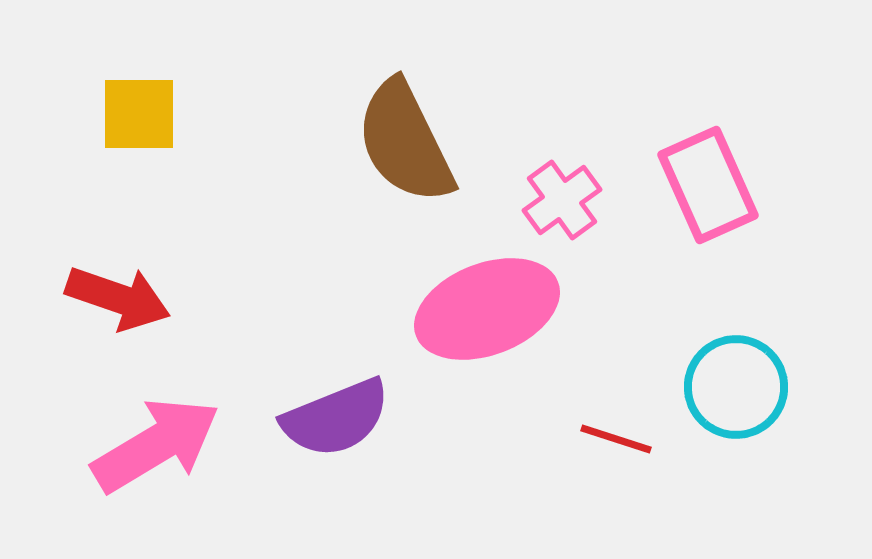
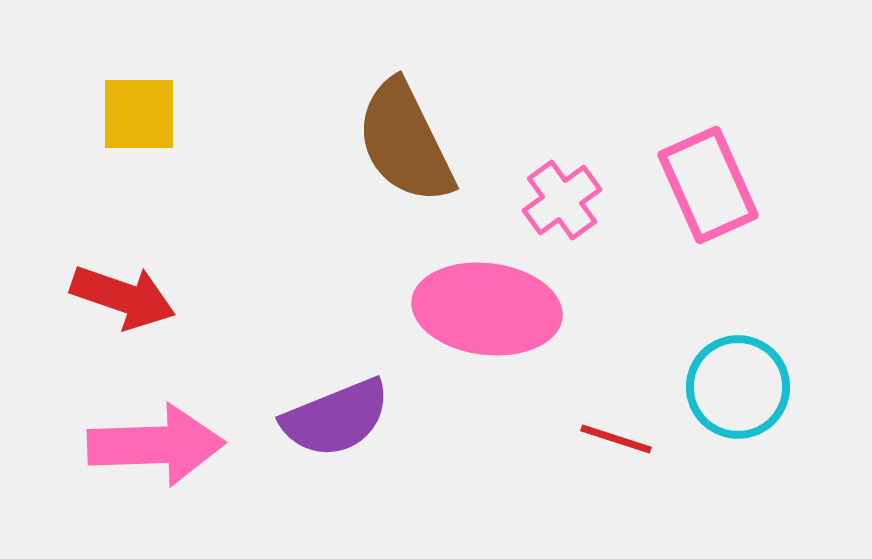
red arrow: moved 5 px right, 1 px up
pink ellipse: rotated 28 degrees clockwise
cyan circle: moved 2 px right
pink arrow: rotated 29 degrees clockwise
